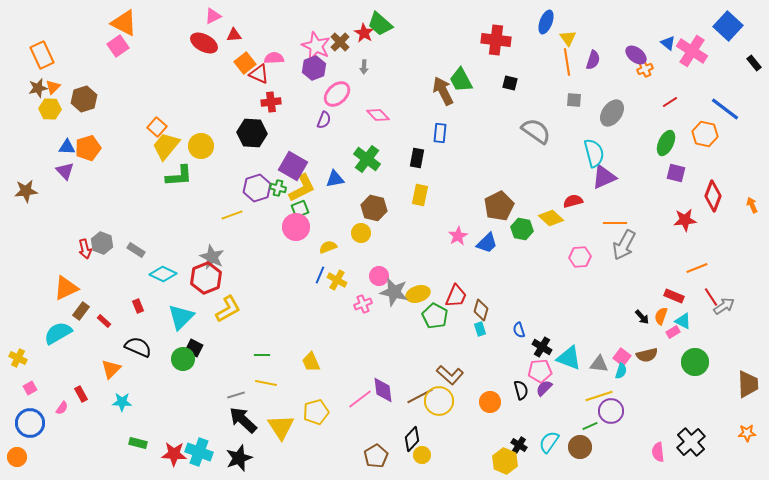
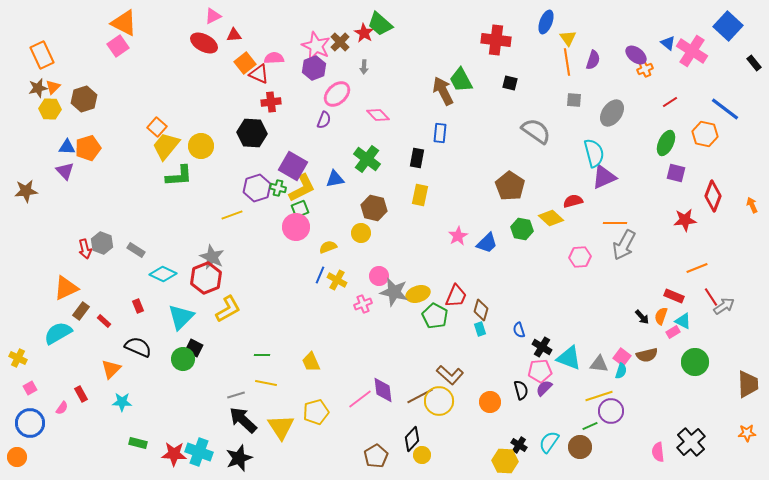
brown pentagon at (499, 206): moved 11 px right, 20 px up; rotated 12 degrees counterclockwise
yellow hexagon at (505, 461): rotated 20 degrees counterclockwise
